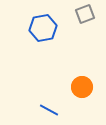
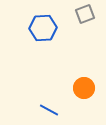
blue hexagon: rotated 8 degrees clockwise
orange circle: moved 2 px right, 1 px down
